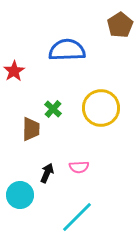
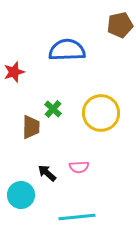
brown pentagon: rotated 20 degrees clockwise
red star: moved 1 px down; rotated 15 degrees clockwise
yellow circle: moved 5 px down
brown trapezoid: moved 2 px up
black arrow: rotated 72 degrees counterclockwise
cyan circle: moved 1 px right
cyan line: rotated 39 degrees clockwise
